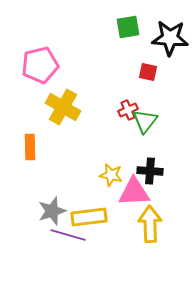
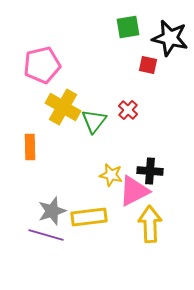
black star: rotated 9 degrees clockwise
pink pentagon: moved 2 px right
red square: moved 7 px up
red cross: rotated 24 degrees counterclockwise
green triangle: moved 51 px left
pink triangle: moved 1 px up; rotated 24 degrees counterclockwise
purple line: moved 22 px left
